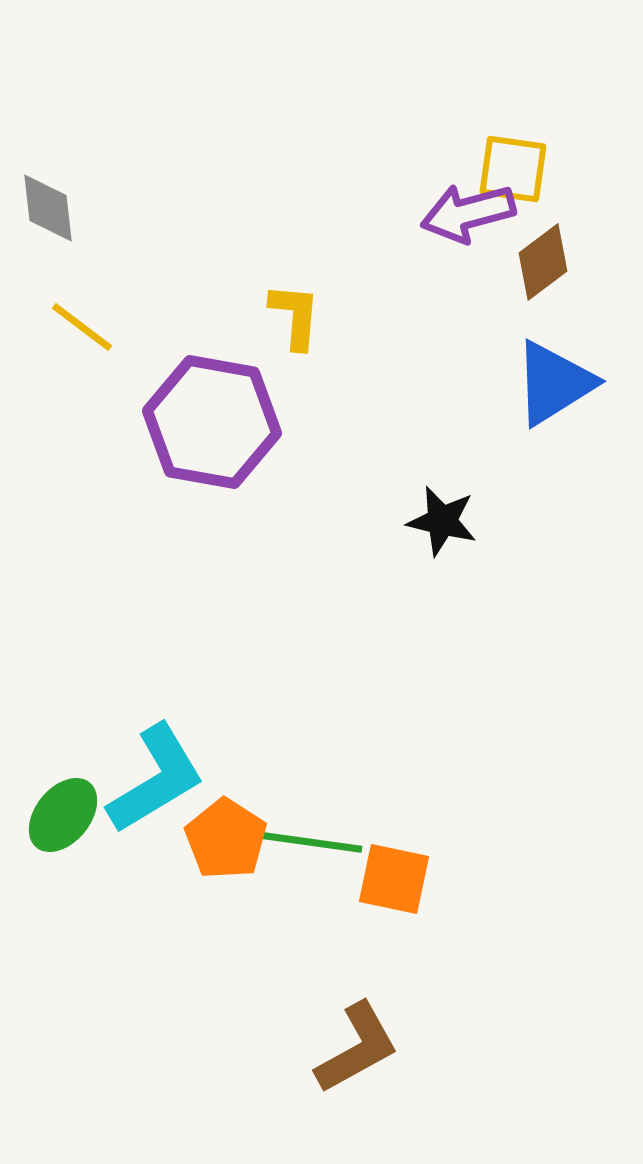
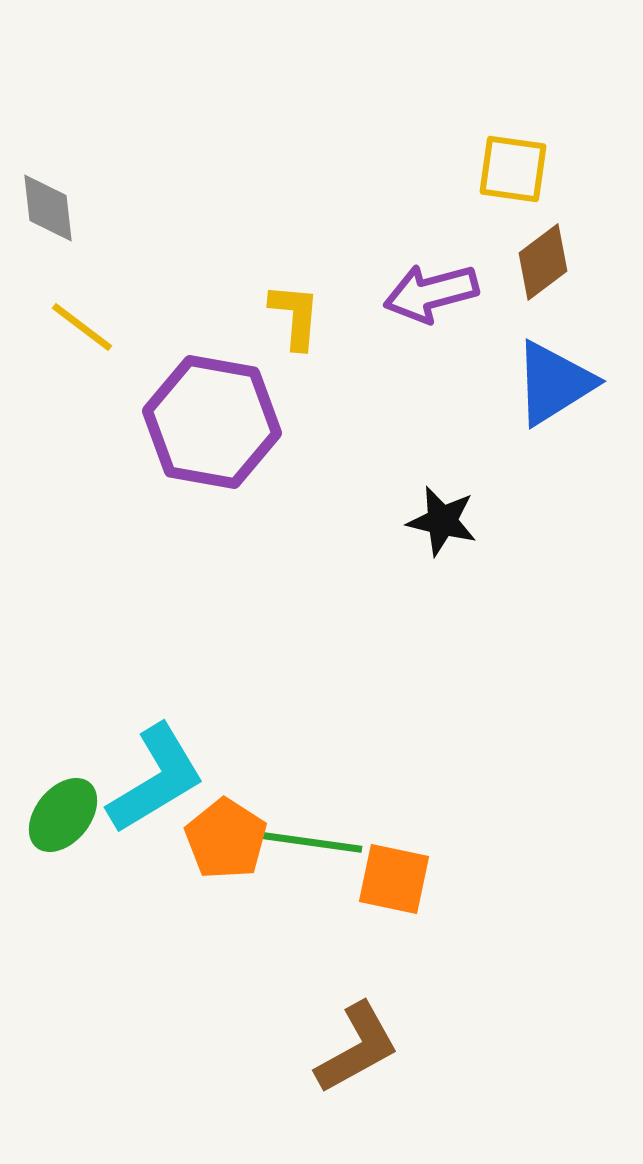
purple arrow: moved 37 px left, 80 px down
